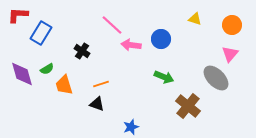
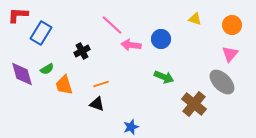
black cross: rotated 28 degrees clockwise
gray ellipse: moved 6 px right, 4 px down
brown cross: moved 6 px right, 2 px up
